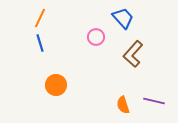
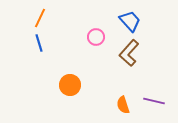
blue trapezoid: moved 7 px right, 3 px down
blue line: moved 1 px left
brown L-shape: moved 4 px left, 1 px up
orange circle: moved 14 px right
